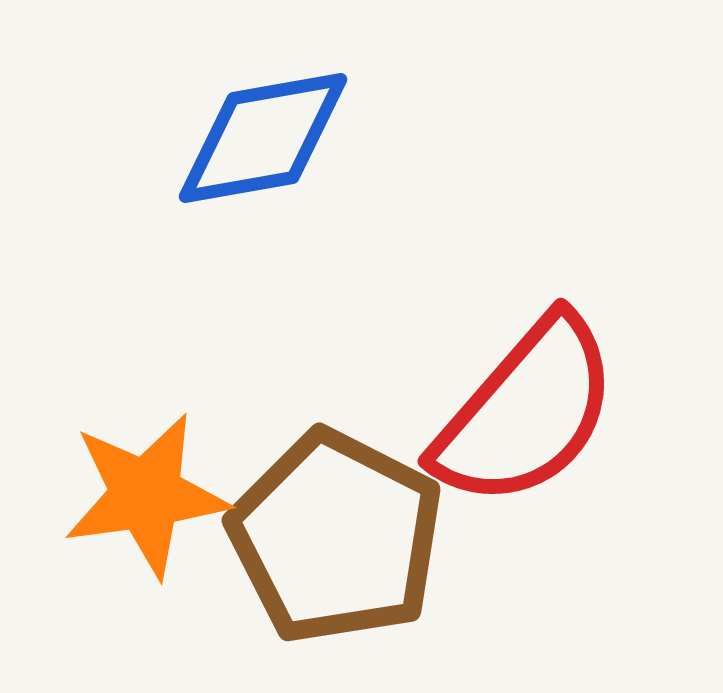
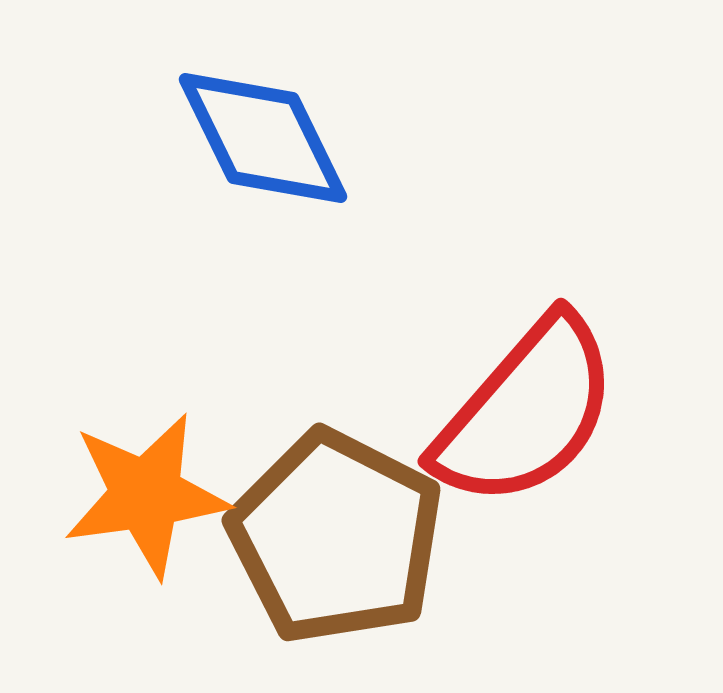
blue diamond: rotated 74 degrees clockwise
